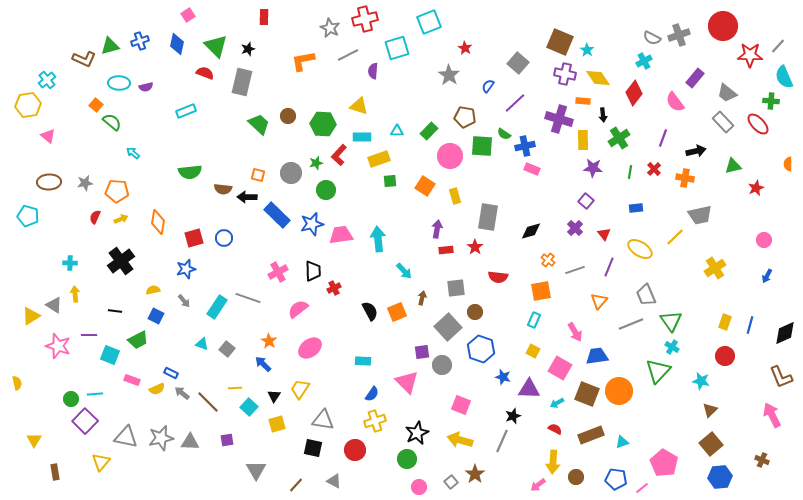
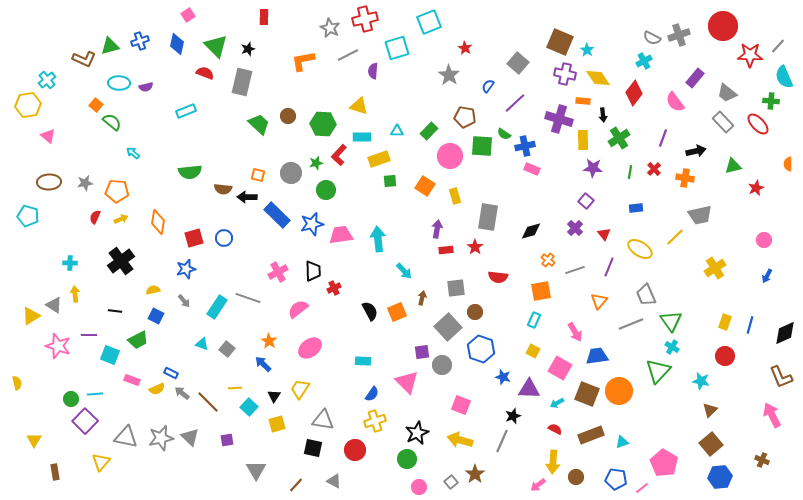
gray triangle at (190, 442): moved 5 px up; rotated 42 degrees clockwise
